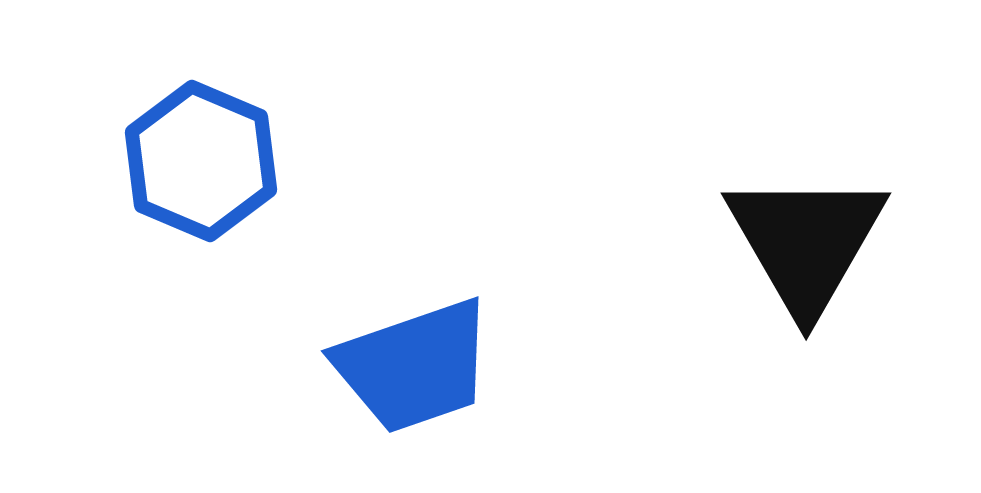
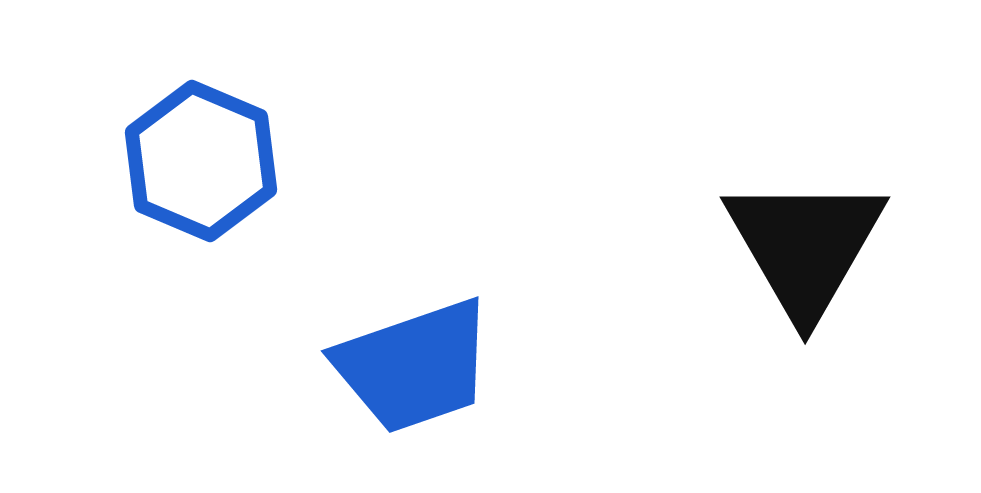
black triangle: moved 1 px left, 4 px down
